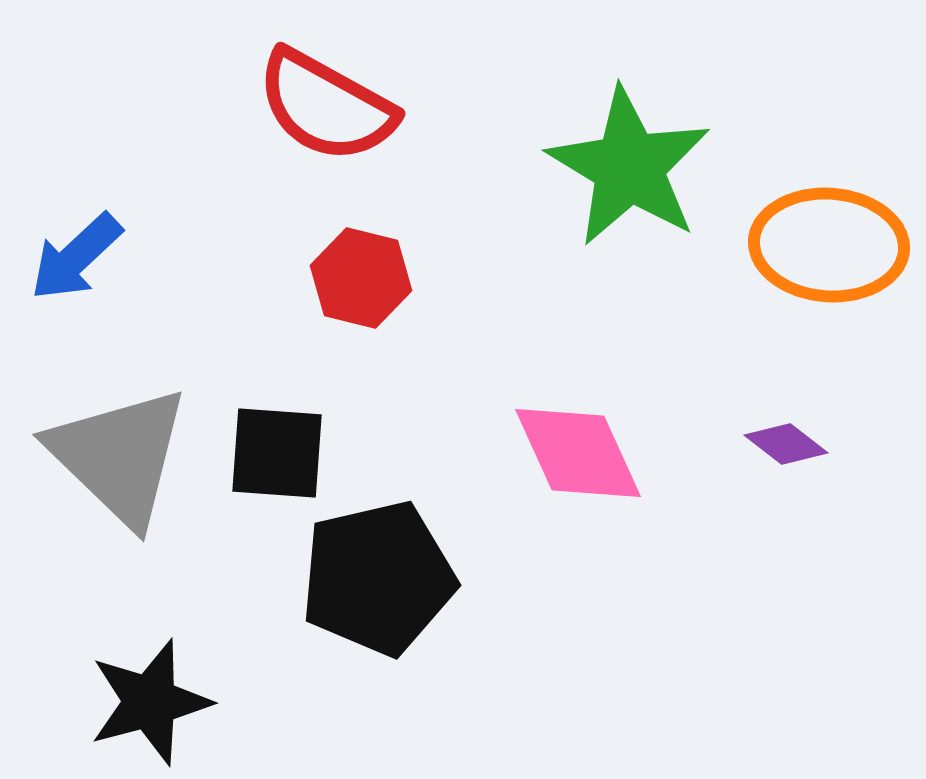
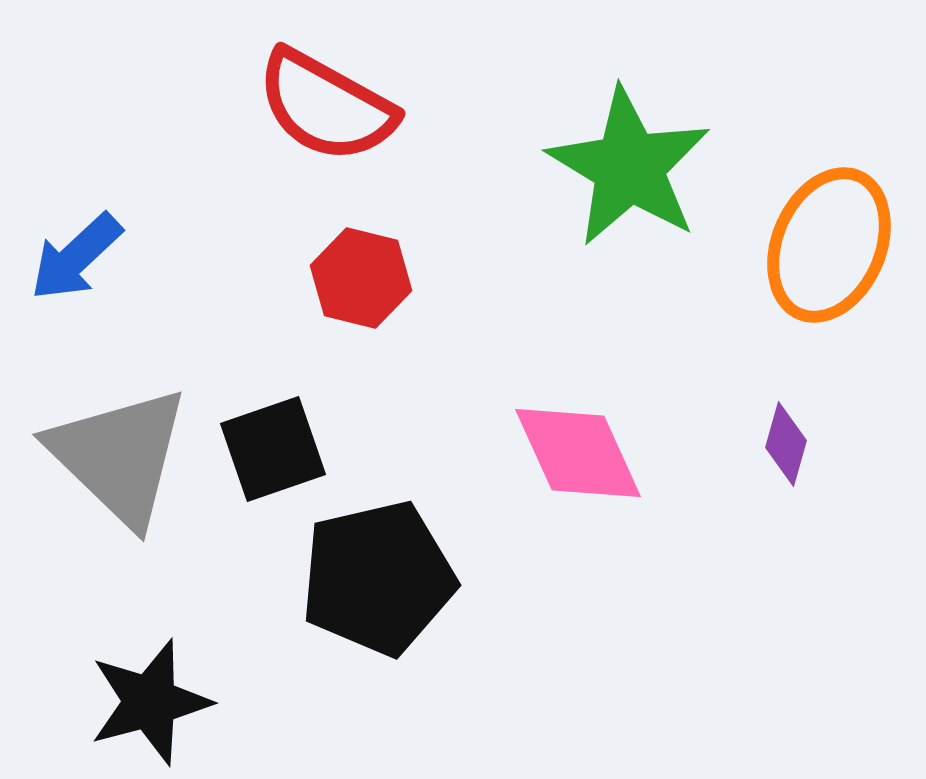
orange ellipse: rotated 71 degrees counterclockwise
purple diamond: rotated 68 degrees clockwise
black square: moved 4 px left, 4 px up; rotated 23 degrees counterclockwise
